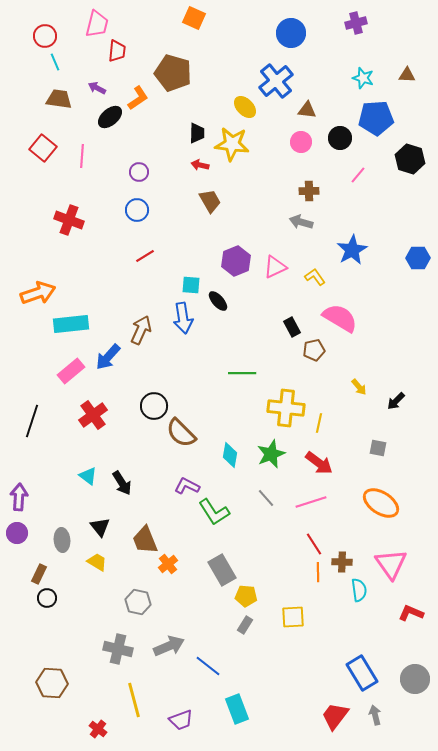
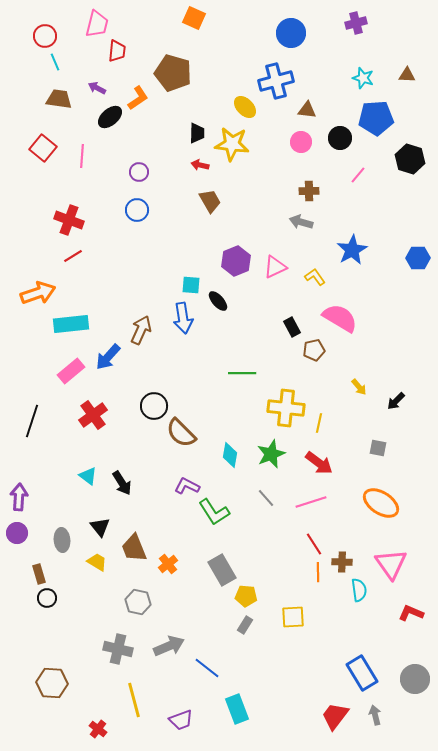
blue cross at (276, 81): rotated 24 degrees clockwise
red line at (145, 256): moved 72 px left
brown trapezoid at (145, 540): moved 11 px left, 8 px down
brown rectangle at (39, 574): rotated 42 degrees counterclockwise
blue line at (208, 666): moved 1 px left, 2 px down
